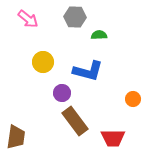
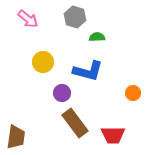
gray hexagon: rotated 15 degrees clockwise
green semicircle: moved 2 px left, 2 px down
orange circle: moved 6 px up
brown rectangle: moved 2 px down
red trapezoid: moved 3 px up
